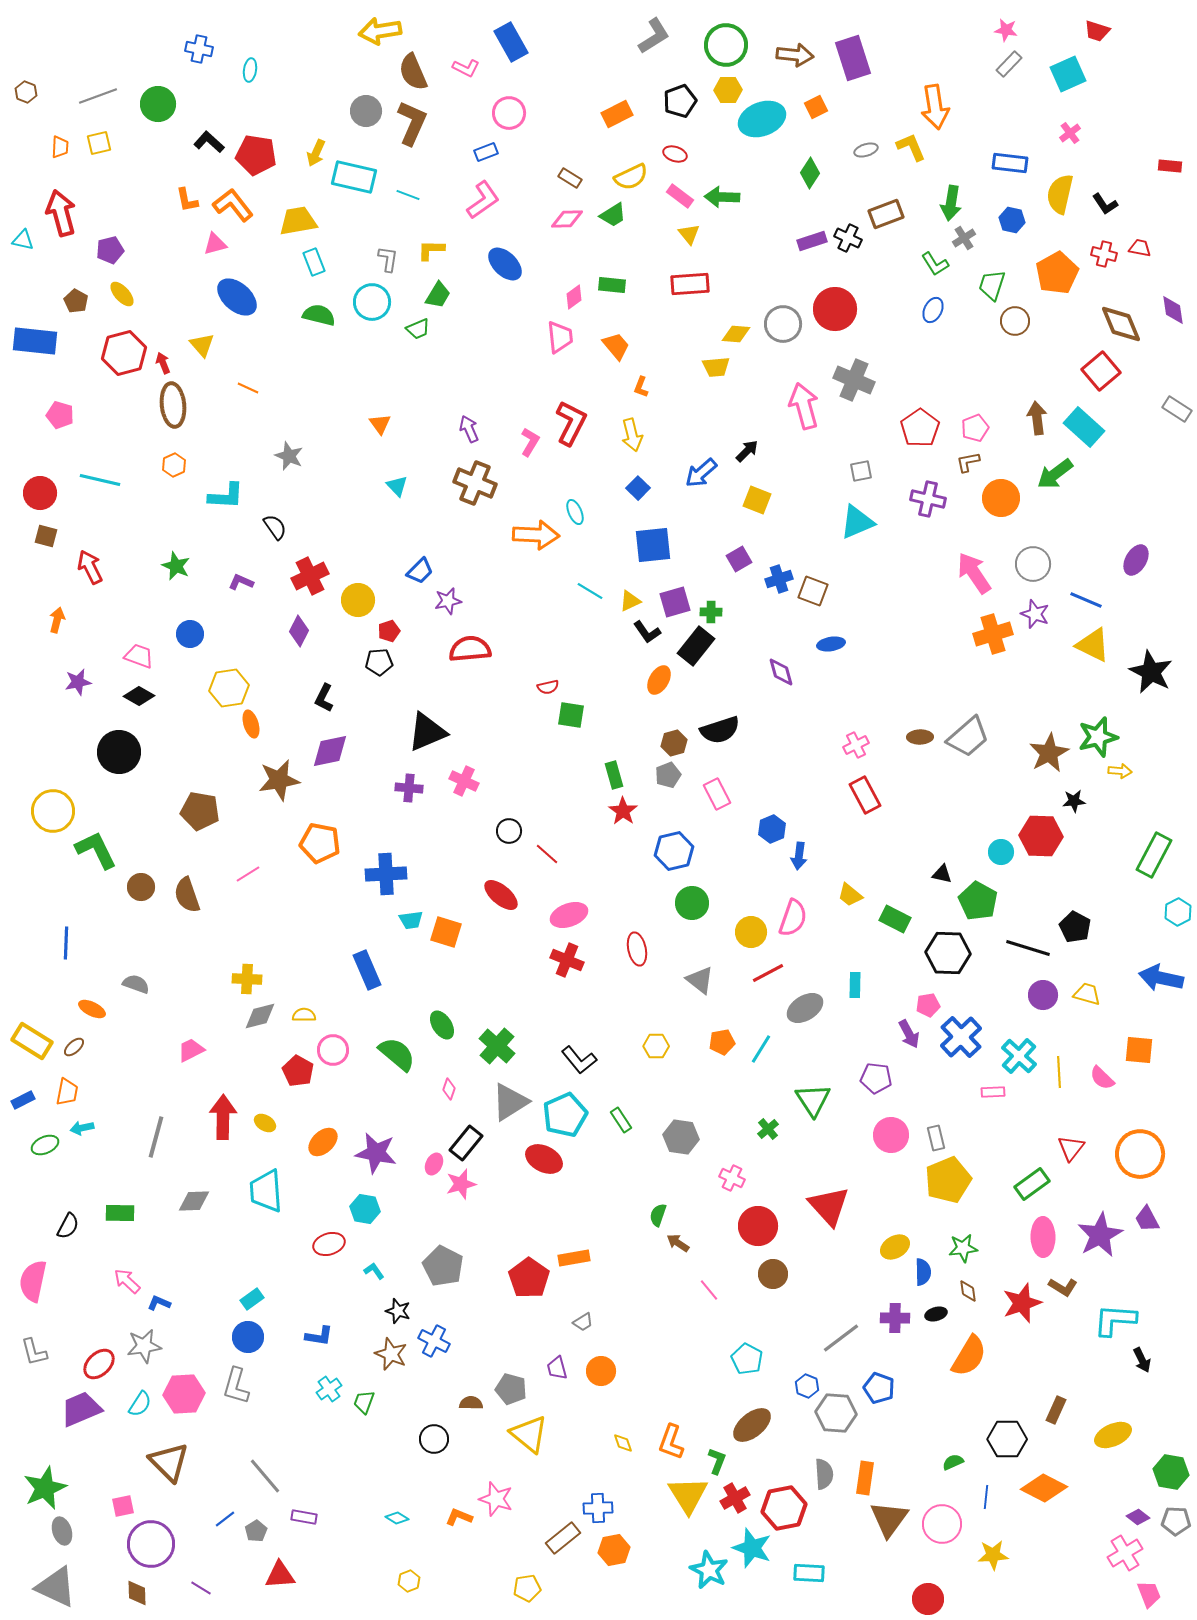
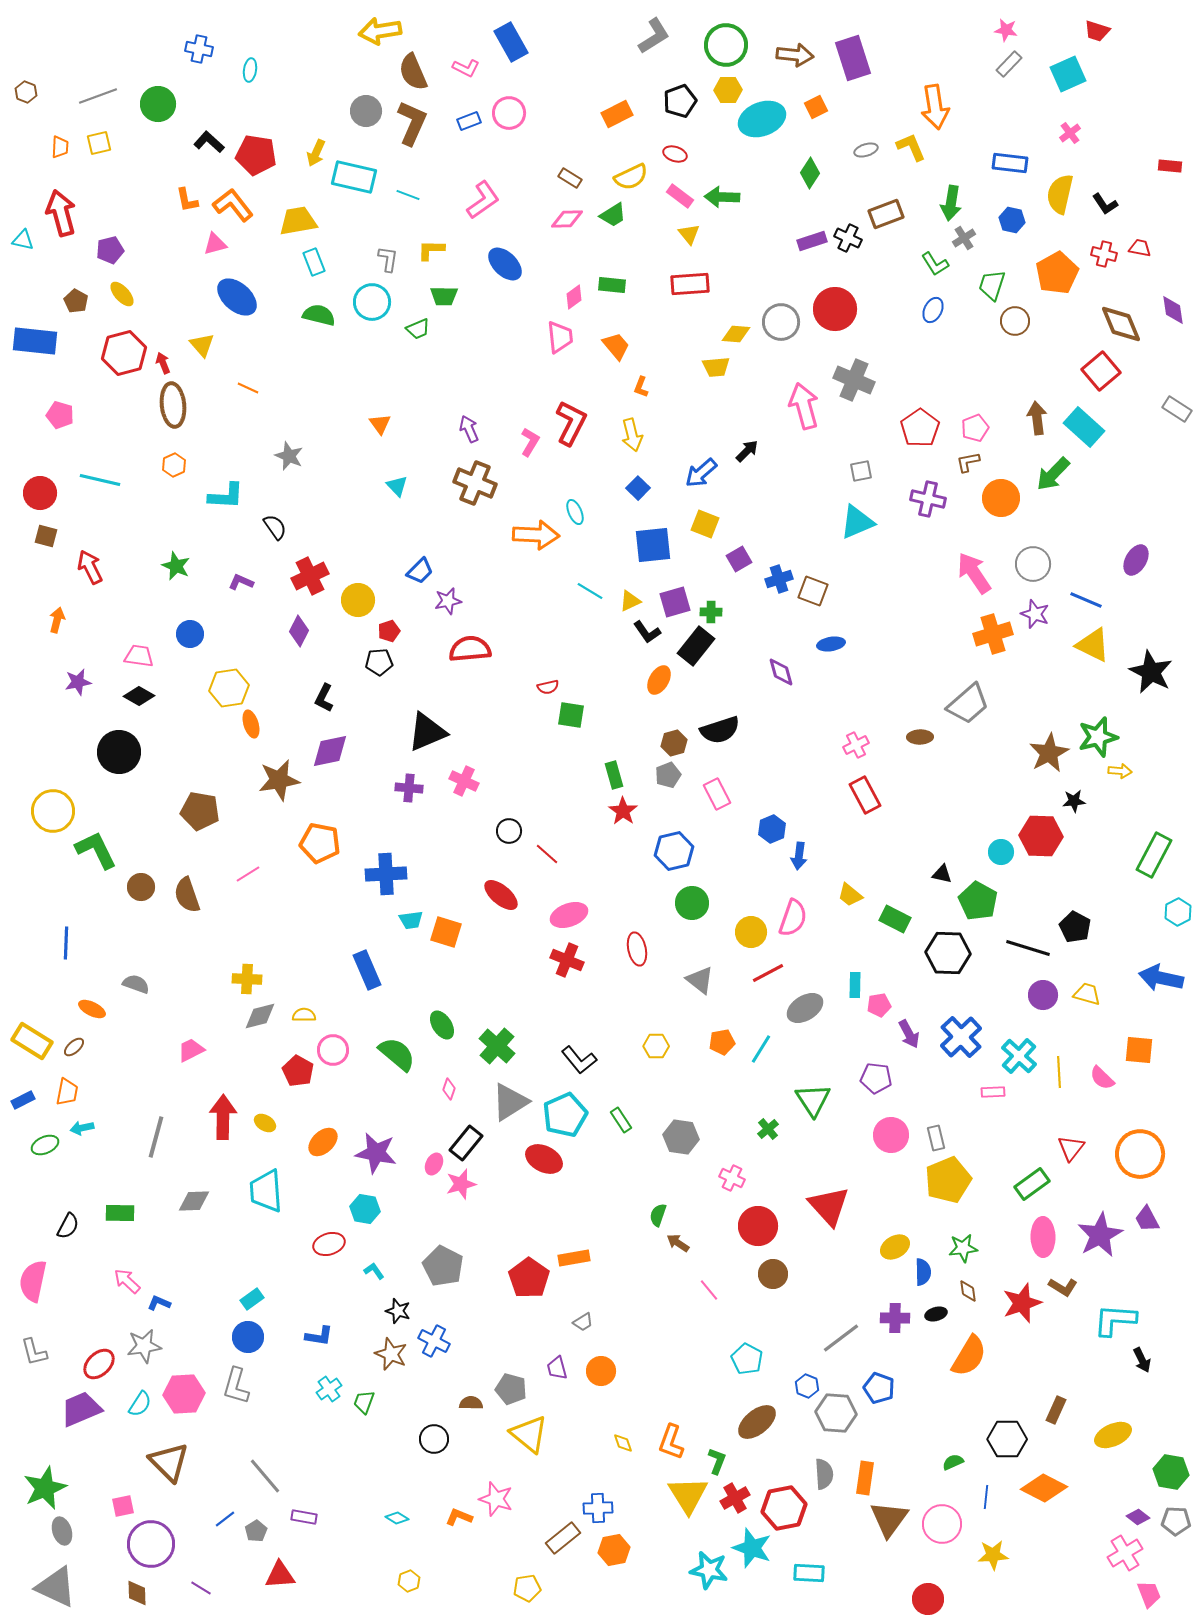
blue rectangle at (486, 152): moved 17 px left, 31 px up
green trapezoid at (438, 295): moved 6 px right, 1 px down; rotated 60 degrees clockwise
gray circle at (783, 324): moved 2 px left, 2 px up
green arrow at (1055, 474): moved 2 px left; rotated 9 degrees counterclockwise
yellow square at (757, 500): moved 52 px left, 24 px down
pink trapezoid at (139, 656): rotated 12 degrees counterclockwise
gray trapezoid at (968, 737): moved 33 px up
pink pentagon at (928, 1005): moved 49 px left
brown ellipse at (752, 1425): moved 5 px right, 3 px up
cyan star at (709, 1570): rotated 15 degrees counterclockwise
